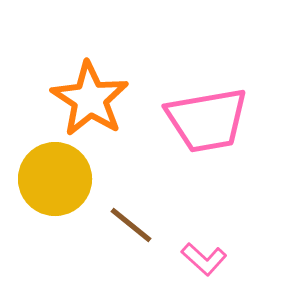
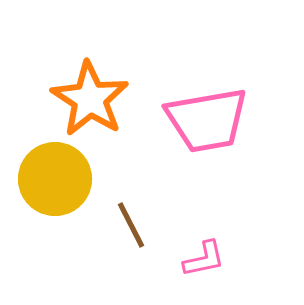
brown line: rotated 24 degrees clockwise
pink L-shape: rotated 54 degrees counterclockwise
